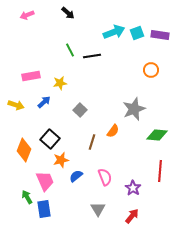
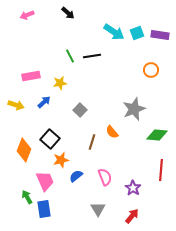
cyan arrow: rotated 55 degrees clockwise
green line: moved 6 px down
orange semicircle: moved 1 px left, 1 px down; rotated 104 degrees clockwise
red line: moved 1 px right, 1 px up
